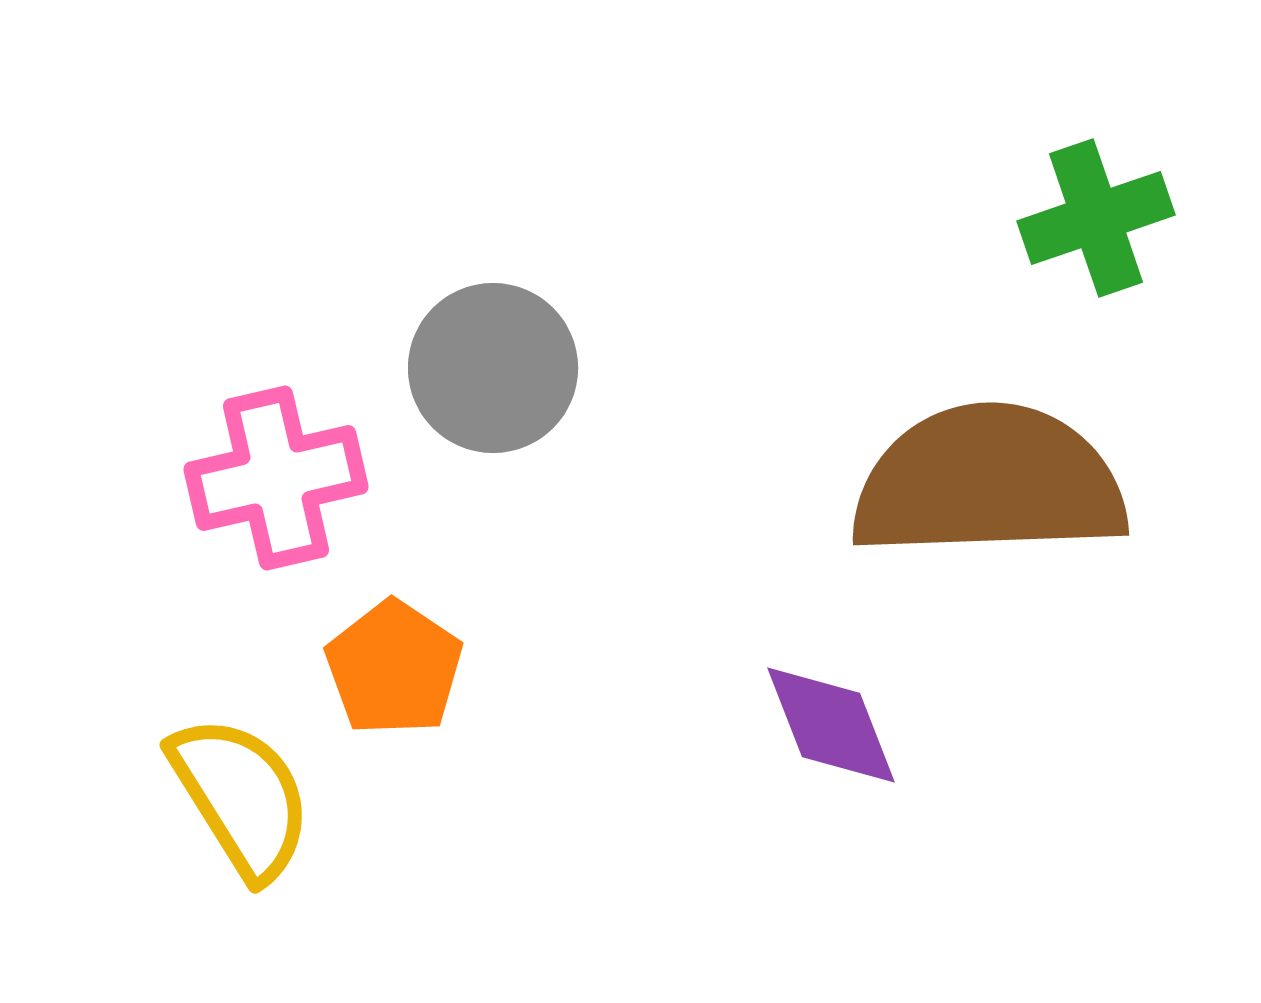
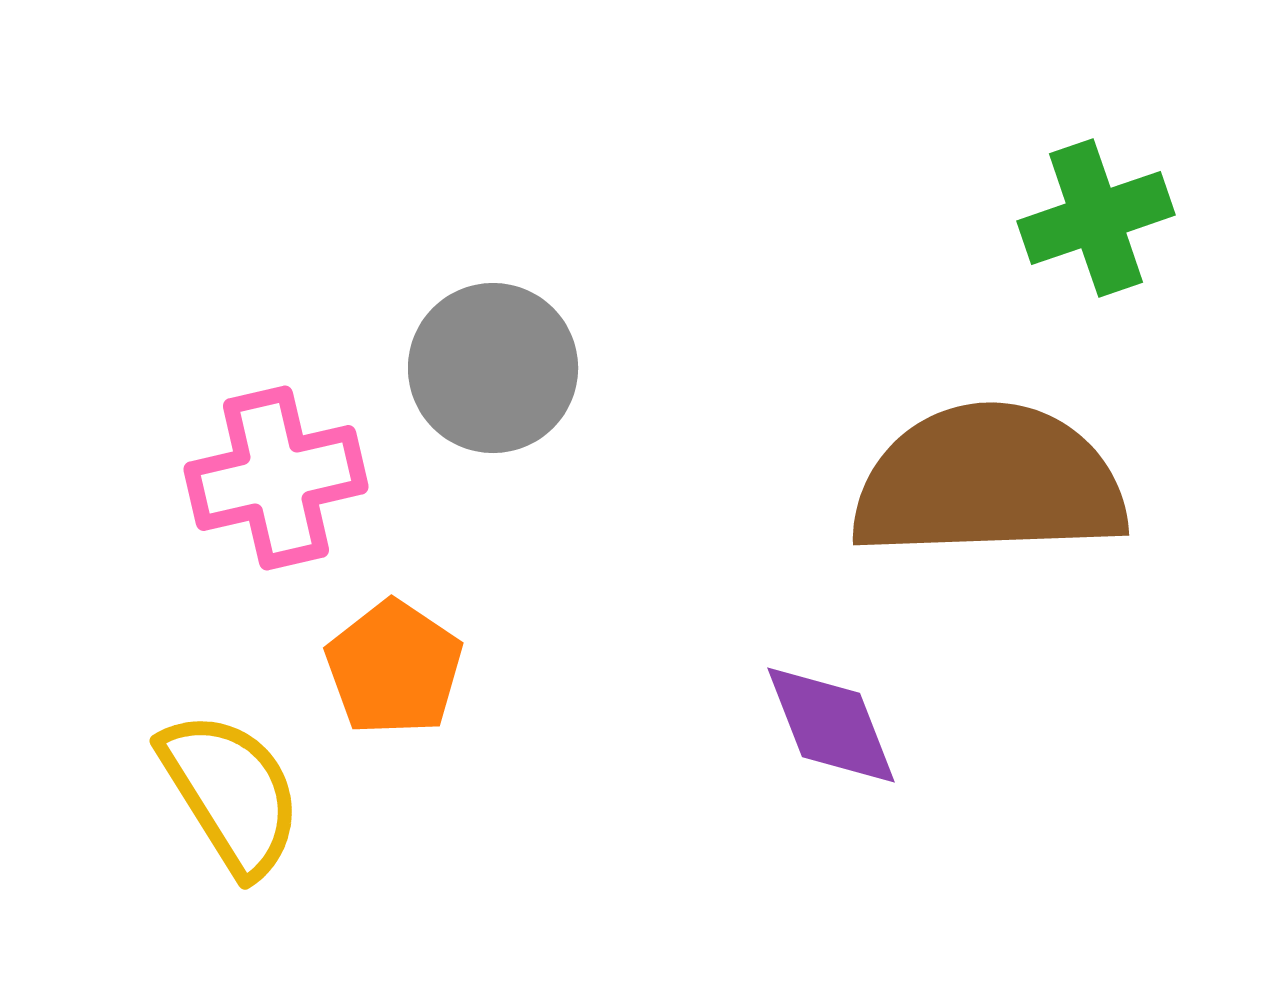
yellow semicircle: moved 10 px left, 4 px up
